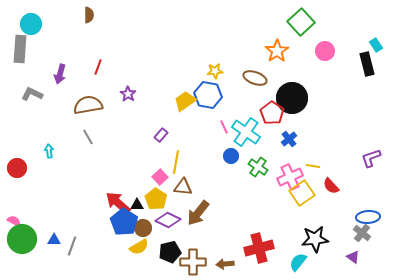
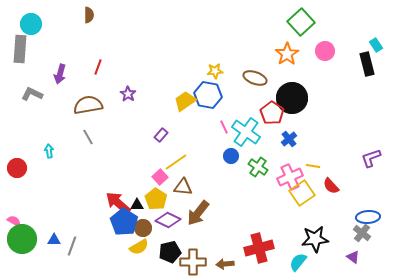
orange star at (277, 51): moved 10 px right, 3 px down
yellow line at (176, 162): rotated 45 degrees clockwise
